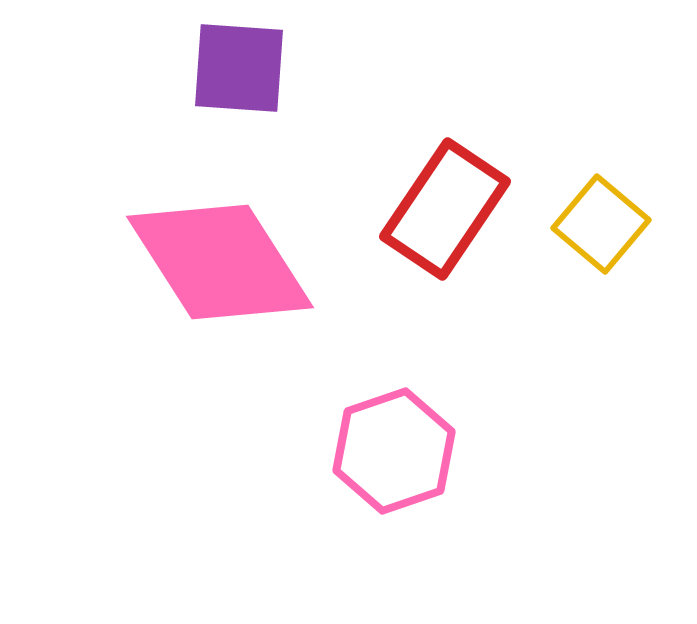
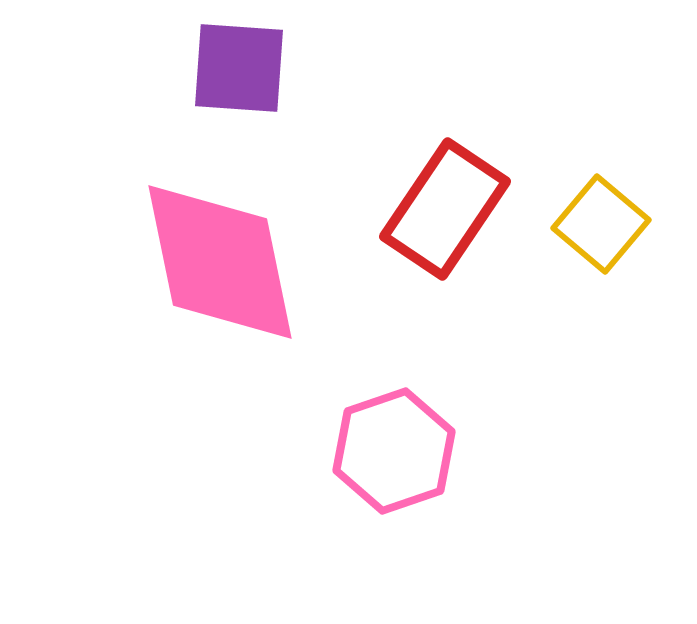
pink diamond: rotated 21 degrees clockwise
